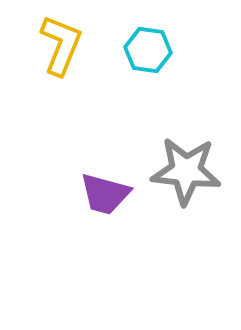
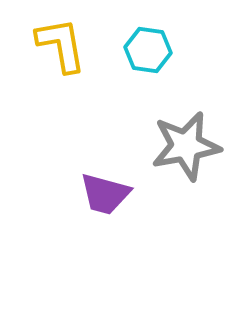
yellow L-shape: rotated 32 degrees counterclockwise
gray star: moved 25 px up; rotated 16 degrees counterclockwise
